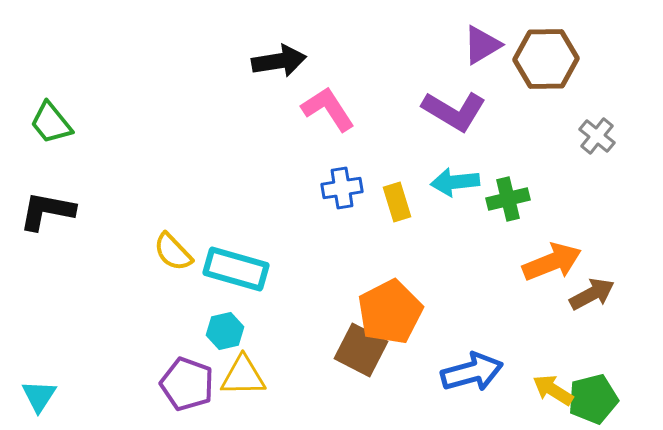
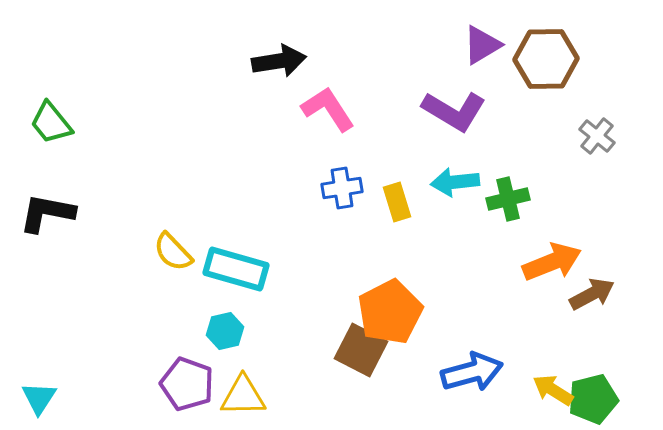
black L-shape: moved 2 px down
yellow triangle: moved 20 px down
cyan triangle: moved 2 px down
